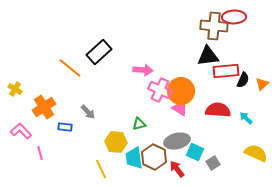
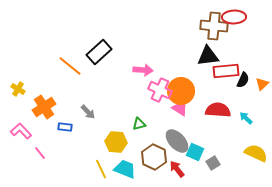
orange line: moved 2 px up
yellow cross: moved 3 px right
gray ellipse: rotated 60 degrees clockwise
pink line: rotated 24 degrees counterclockwise
cyan trapezoid: moved 9 px left, 11 px down; rotated 120 degrees clockwise
